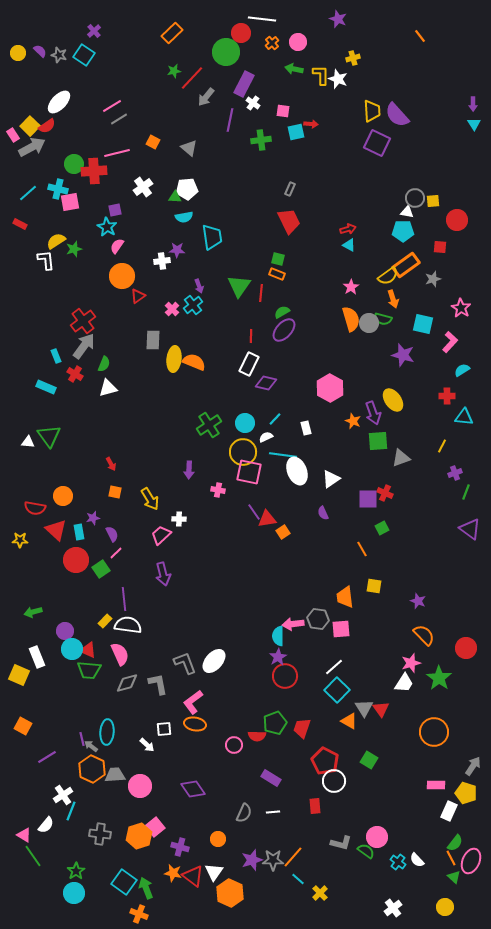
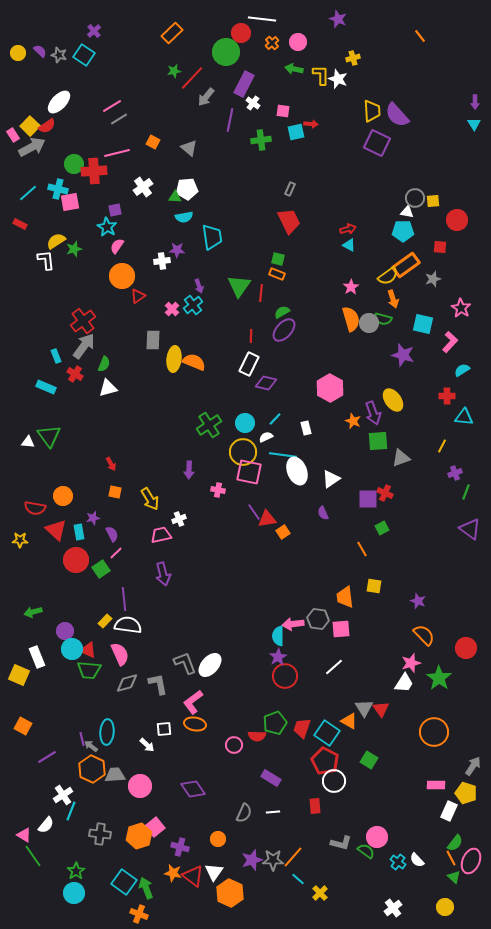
purple arrow at (473, 104): moved 2 px right, 2 px up
white cross at (179, 519): rotated 24 degrees counterclockwise
pink trapezoid at (161, 535): rotated 30 degrees clockwise
white ellipse at (214, 661): moved 4 px left, 4 px down
cyan square at (337, 690): moved 10 px left, 43 px down; rotated 10 degrees counterclockwise
